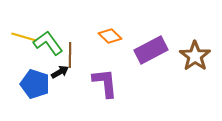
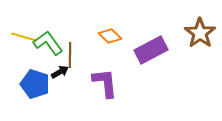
brown star: moved 5 px right, 23 px up
